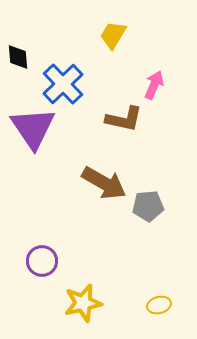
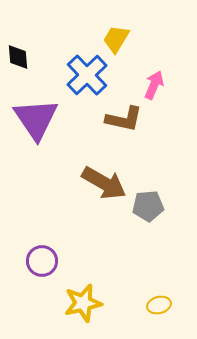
yellow trapezoid: moved 3 px right, 4 px down
blue cross: moved 24 px right, 9 px up
purple triangle: moved 3 px right, 9 px up
